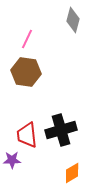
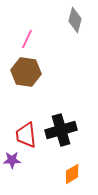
gray diamond: moved 2 px right
red trapezoid: moved 1 px left
orange diamond: moved 1 px down
